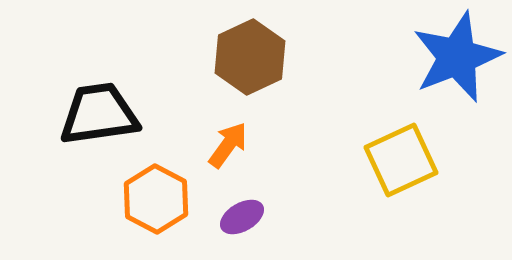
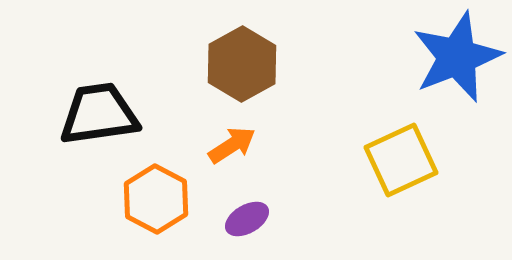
brown hexagon: moved 8 px left, 7 px down; rotated 4 degrees counterclockwise
orange arrow: moved 4 px right; rotated 21 degrees clockwise
purple ellipse: moved 5 px right, 2 px down
